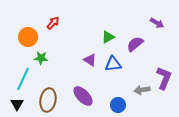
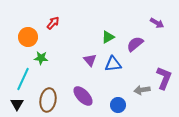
purple triangle: rotated 16 degrees clockwise
